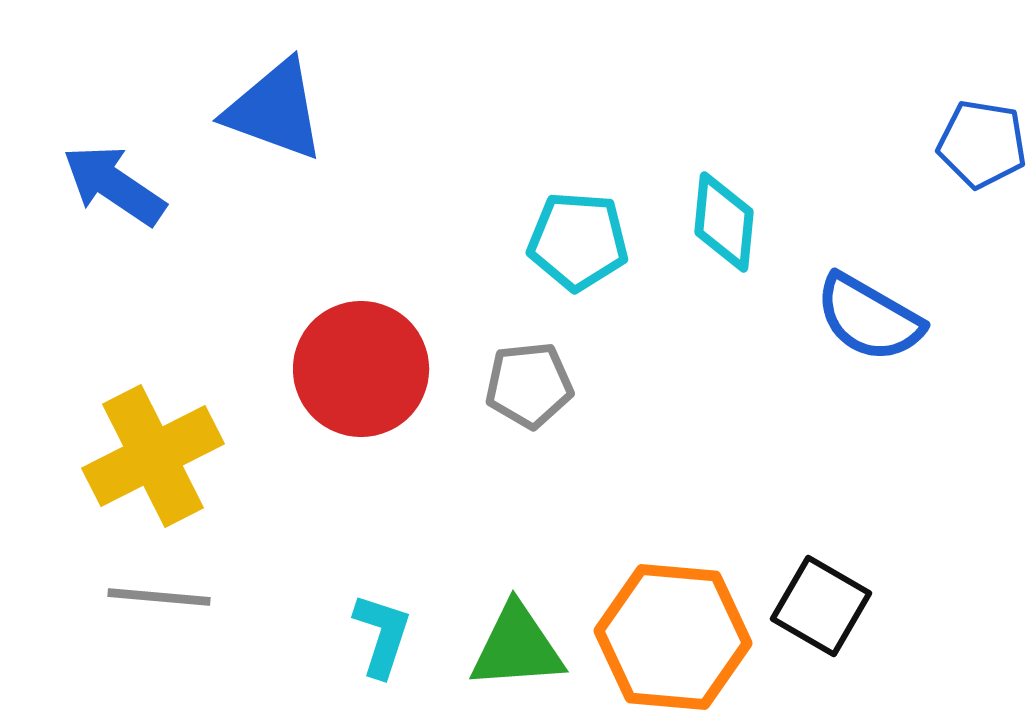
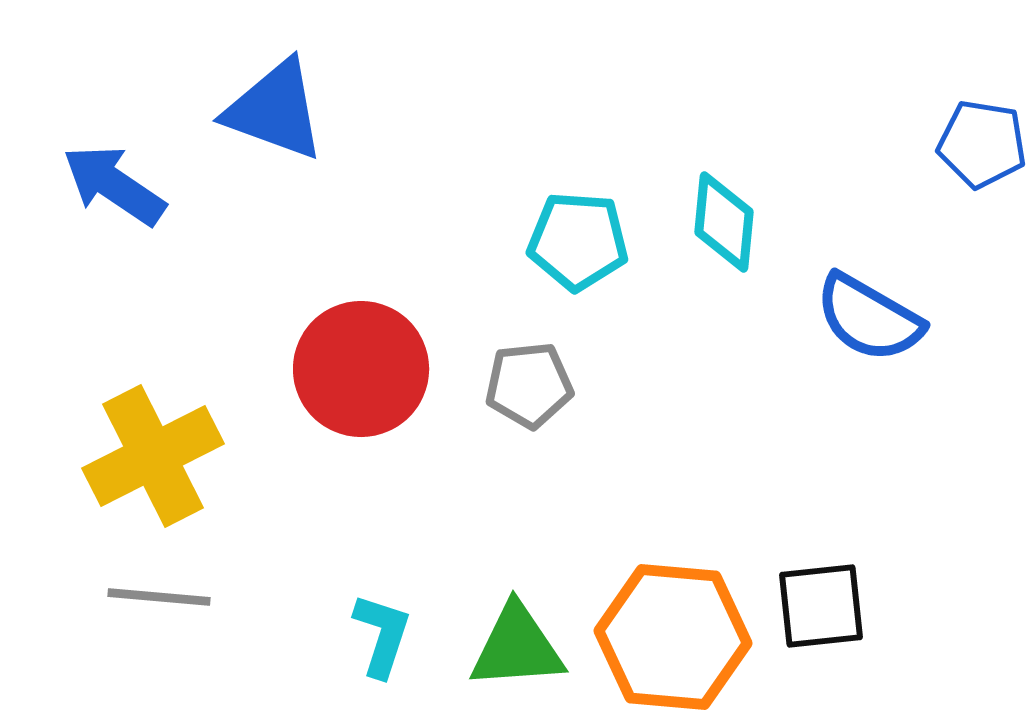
black square: rotated 36 degrees counterclockwise
